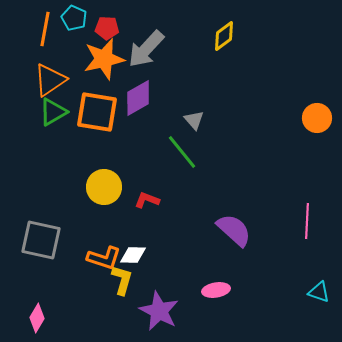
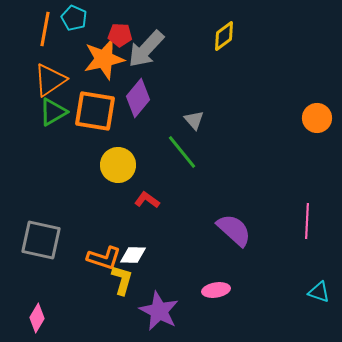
red pentagon: moved 13 px right, 7 px down
purple diamond: rotated 21 degrees counterclockwise
orange square: moved 2 px left, 1 px up
yellow circle: moved 14 px right, 22 px up
red L-shape: rotated 15 degrees clockwise
